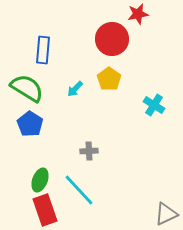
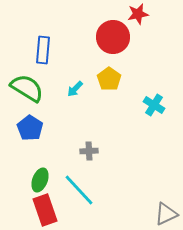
red circle: moved 1 px right, 2 px up
blue pentagon: moved 4 px down
